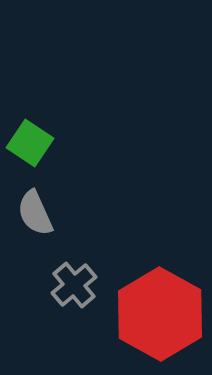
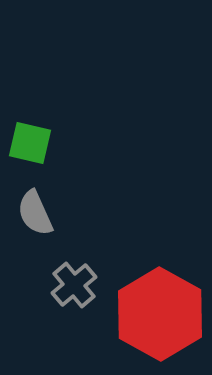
green square: rotated 21 degrees counterclockwise
